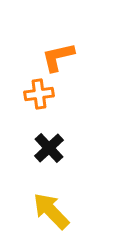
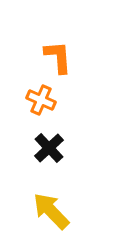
orange L-shape: rotated 99 degrees clockwise
orange cross: moved 2 px right, 6 px down; rotated 32 degrees clockwise
